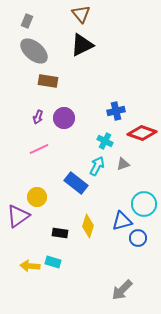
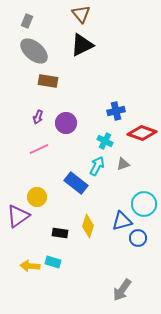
purple circle: moved 2 px right, 5 px down
gray arrow: rotated 10 degrees counterclockwise
